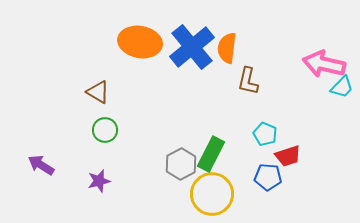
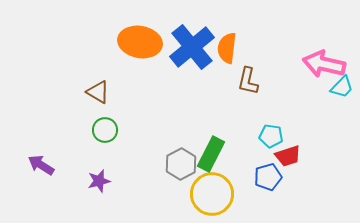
cyan pentagon: moved 6 px right, 2 px down; rotated 15 degrees counterclockwise
blue pentagon: rotated 20 degrees counterclockwise
